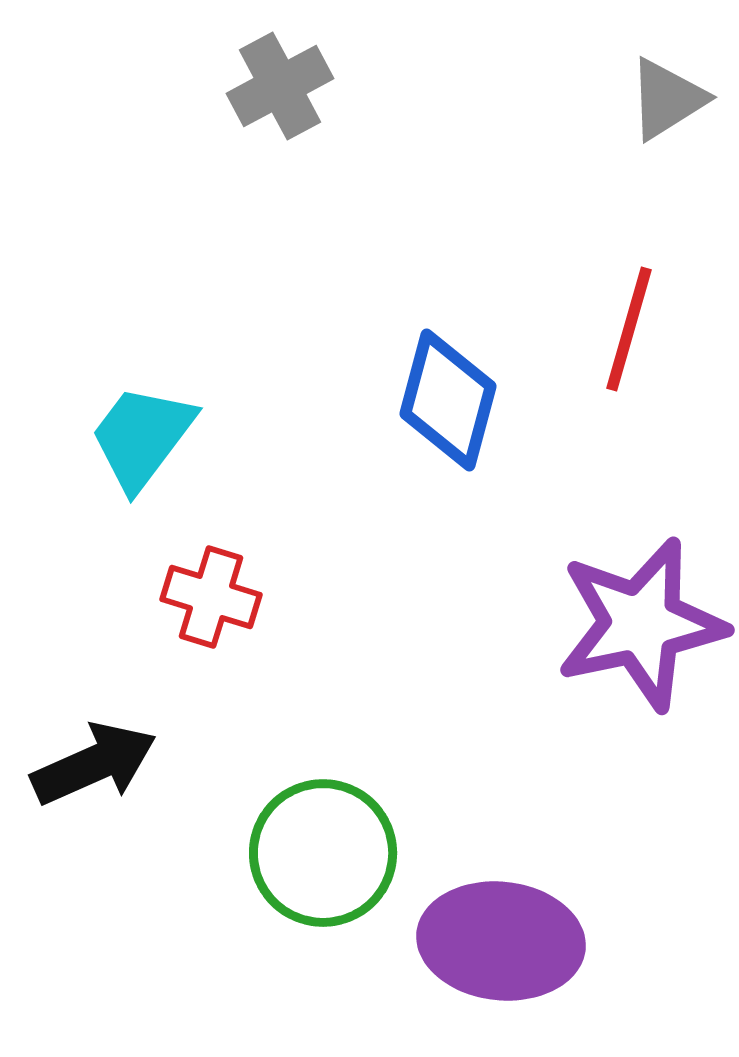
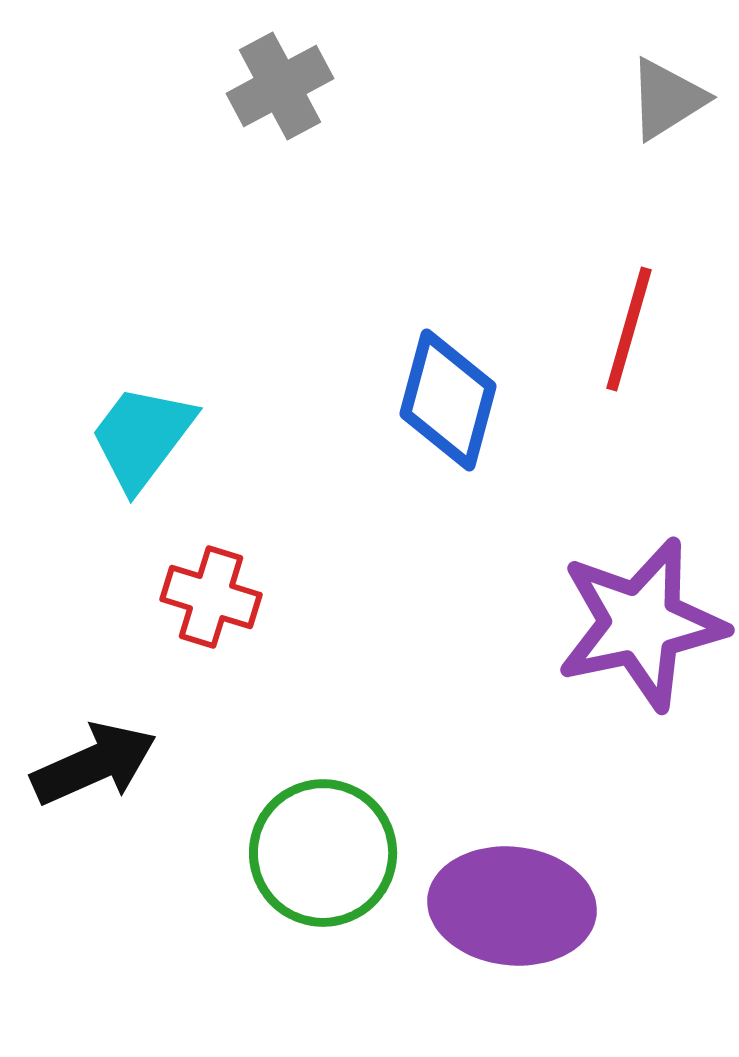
purple ellipse: moved 11 px right, 35 px up
